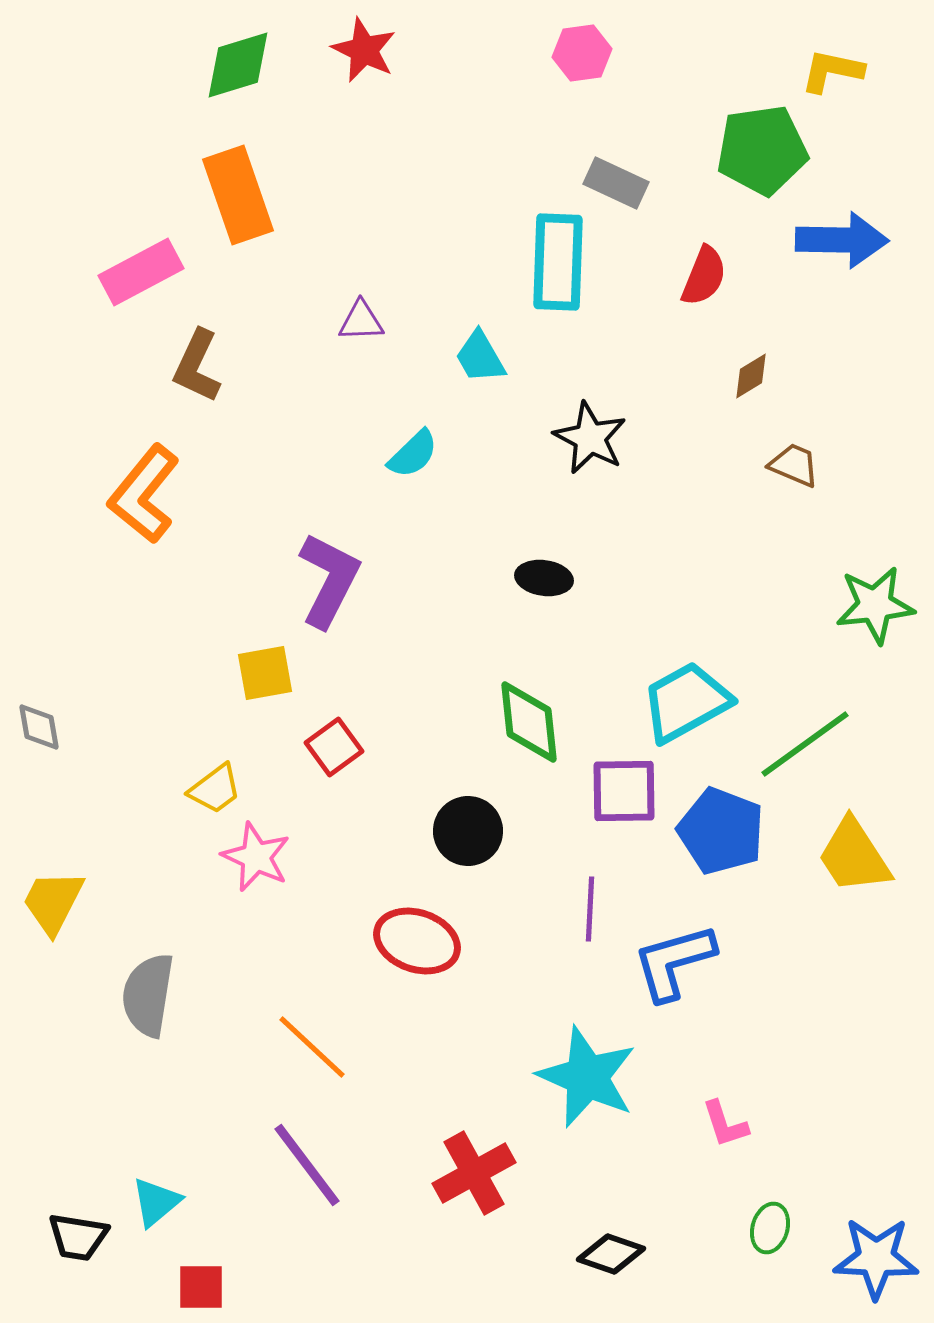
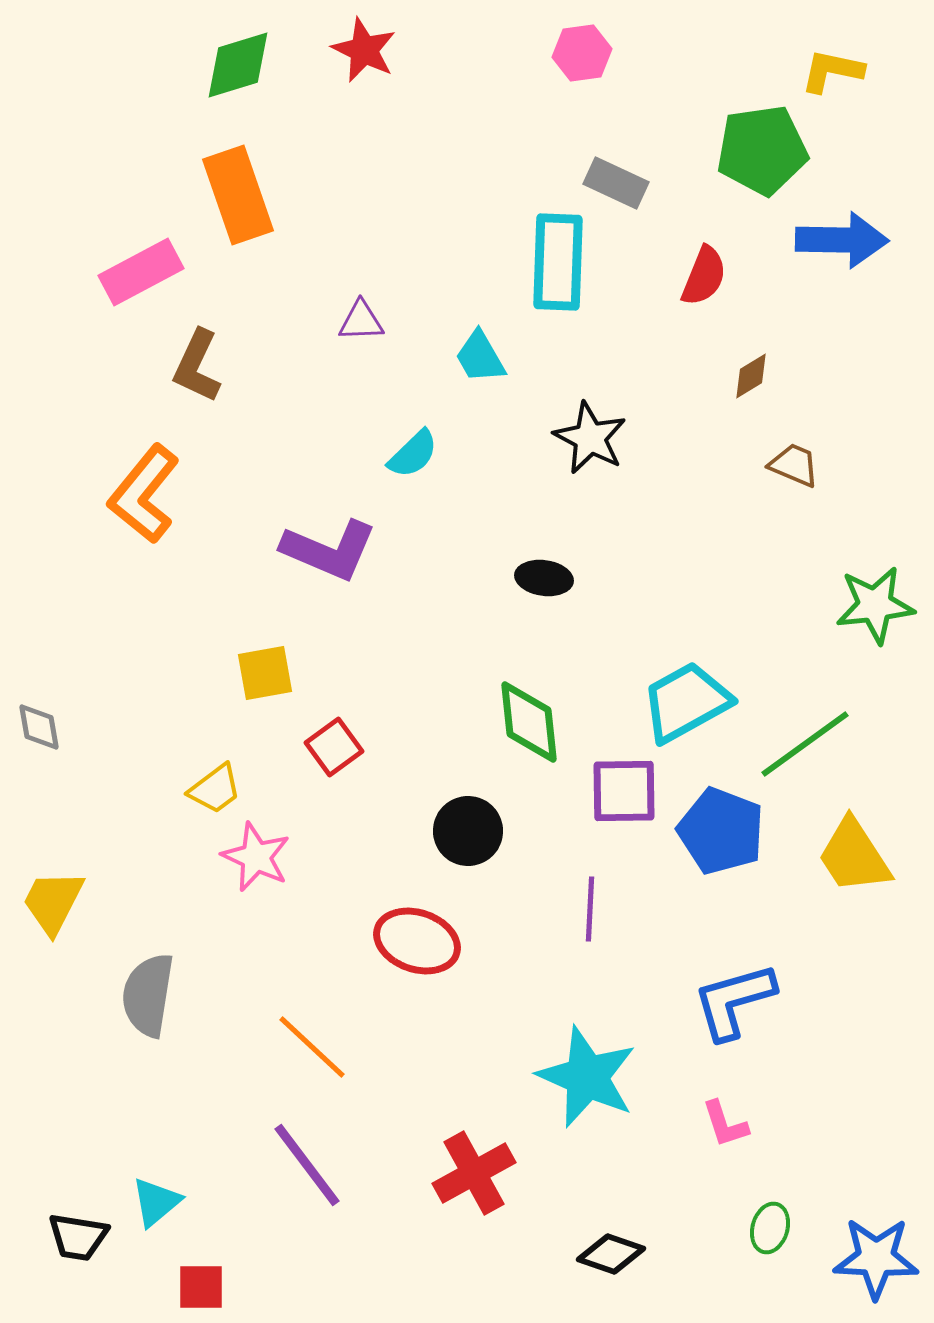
purple L-shape at (329, 580): moved 30 px up; rotated 86 degrees clockwise
blue L-shape at (674, 962): moved 60 px right, 39 px down
